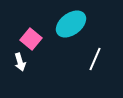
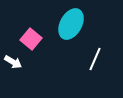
cyan ellipse: rotated 24 degrees counterclockwise
white arrow: moved 7 px left; rotated 42 degrees counterclockwise
